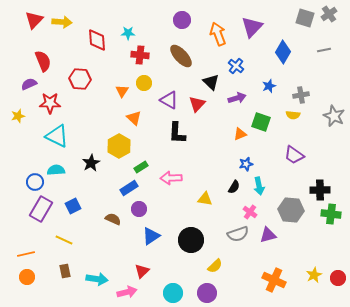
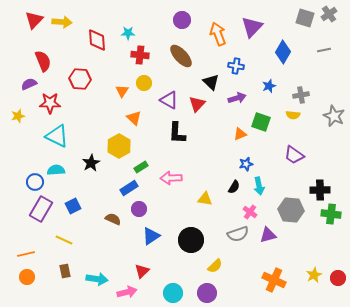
blue cross at (236, 66): rotated 28 degrees counterclockwise
